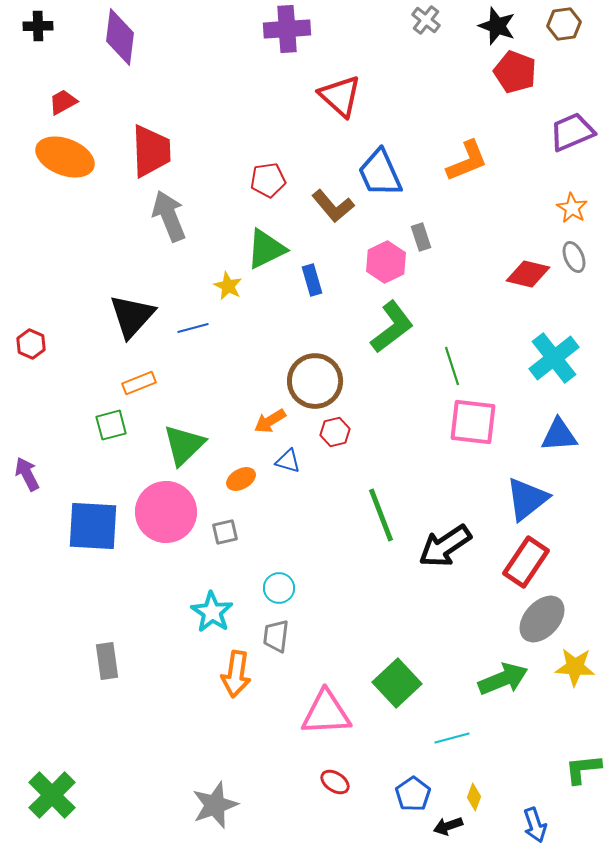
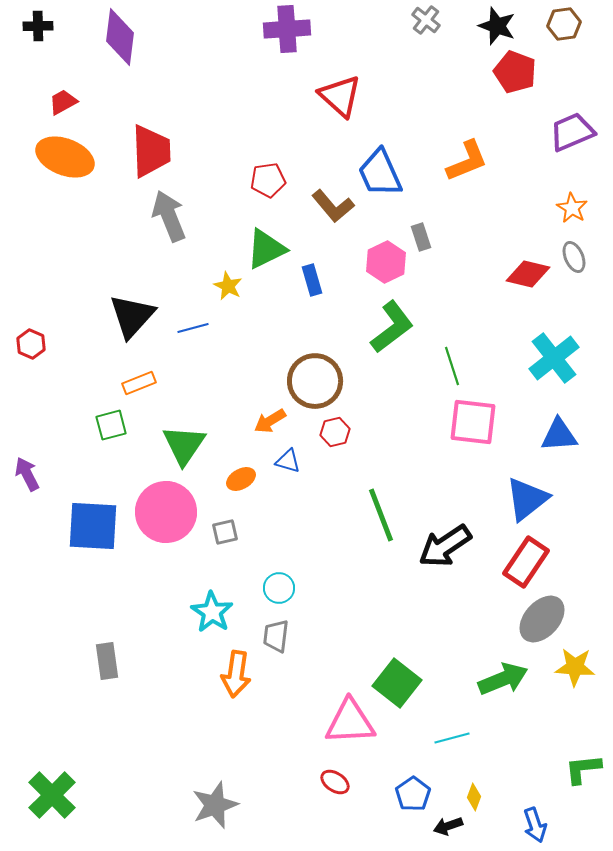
green triangle at (184, 445): rotated 12 degrees counterclockwise
green square at (397, 683): rotated 9 degrees counterclockwise
pink triangle at (326, 713): moved 24 px right, 9 px down
